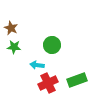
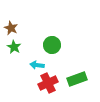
green star: rotated 24 degrees clockwise
green rectangle: moved 1 px up
